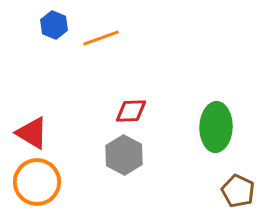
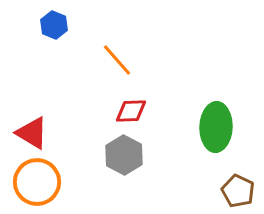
orange line: moved 16 px right, 22 px down; rotated 69 degrees clockwise
